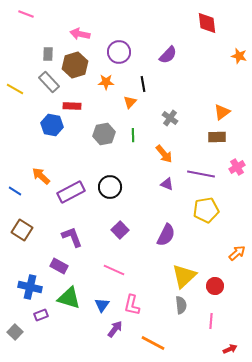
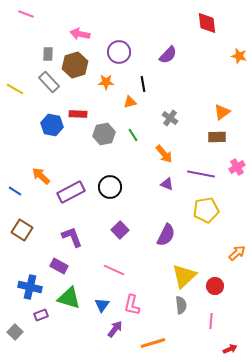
orange triangle at (130, 102): rotated 32 degrees clockwise
red rectangle at (72, 106): moved 6 px right, 8 px down
green line at (133, 135): rotated 32 degrees counterclockwise
orange line at (153, 343): rotated 45 degrees counterclockwise
